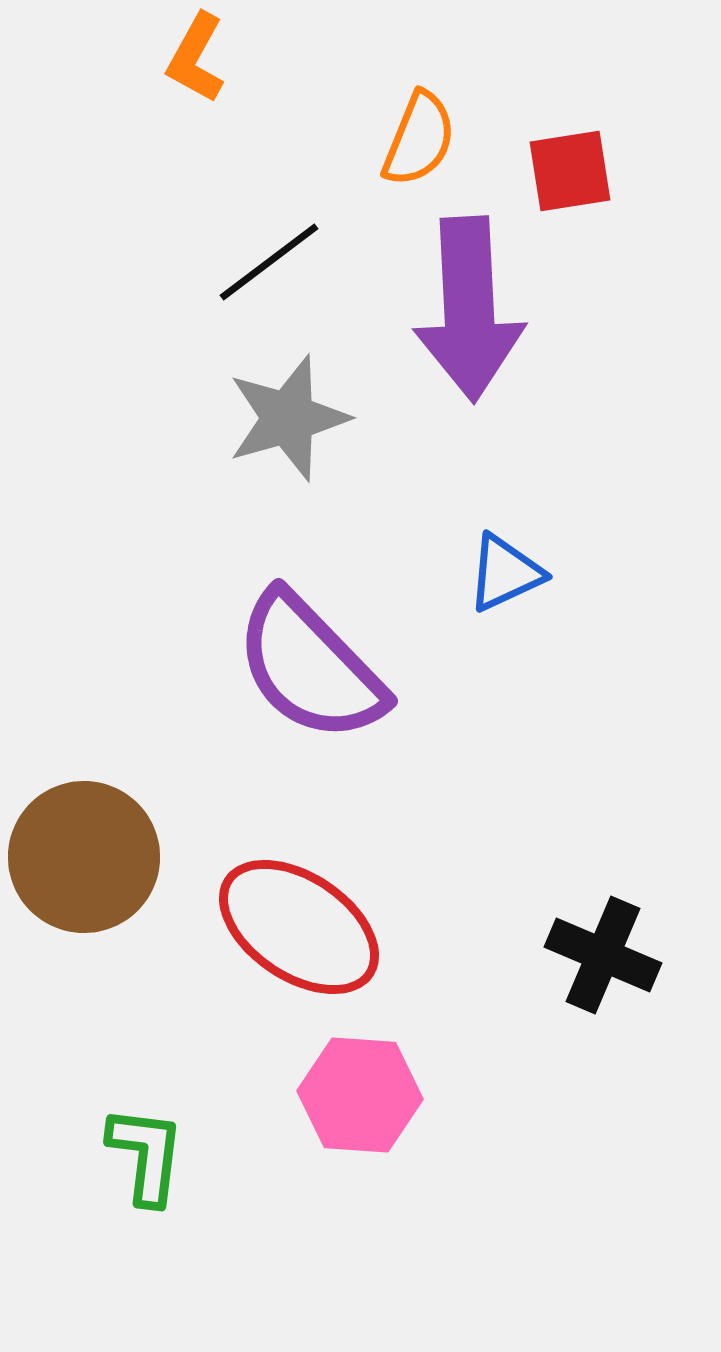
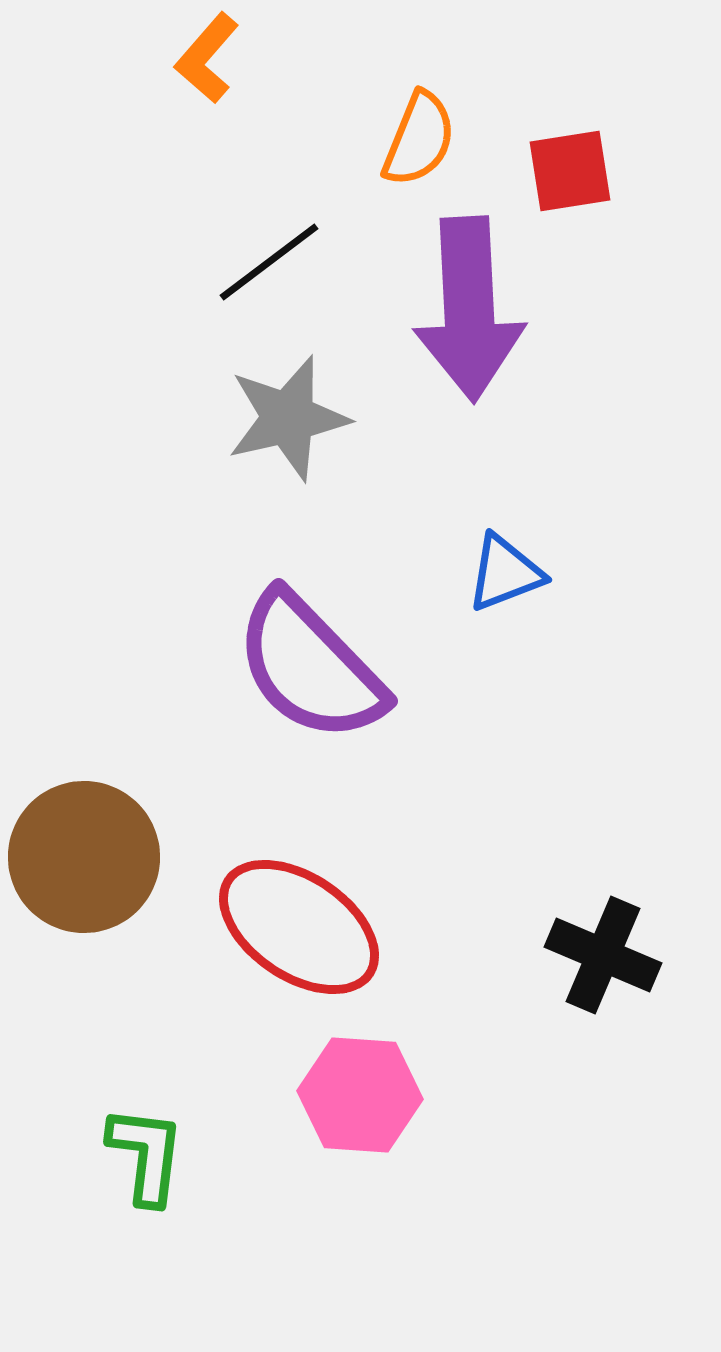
orange L-shape: moved 11 px right; rotated 12 degrees clockwise
gray star: rotated 3 degrees clockwise
blue triangle: rotated 4 degrees clockwise
